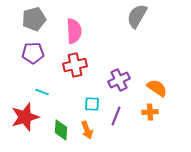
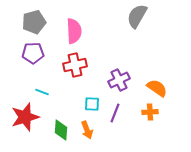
gray pentagon: moved 3 px down
purple line: moved 1 px left, 3 px up
